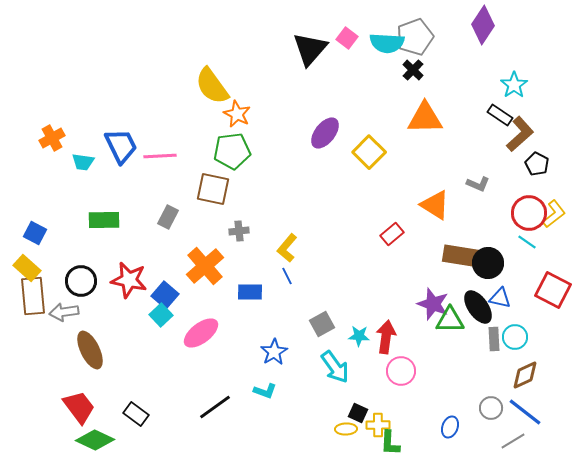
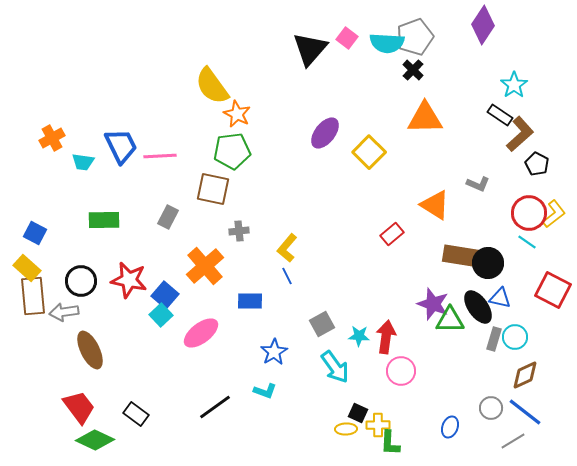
blue rectangle at (250, 292): moved 9 px down
gray rectangle at (494, 339): rotated 20 degrees clockwise
